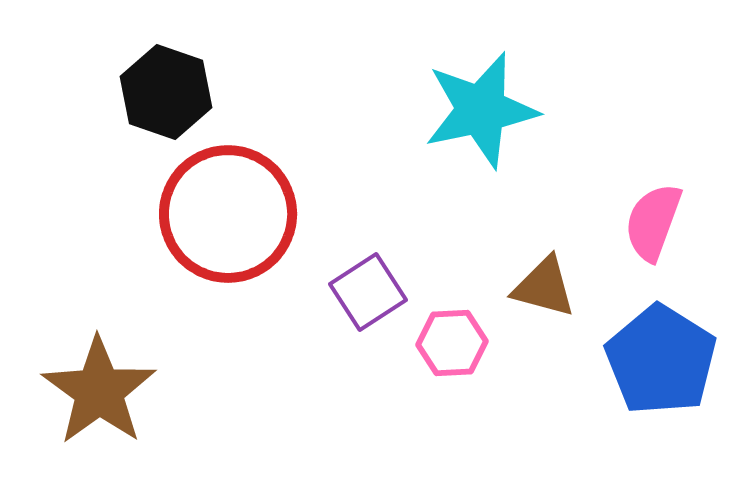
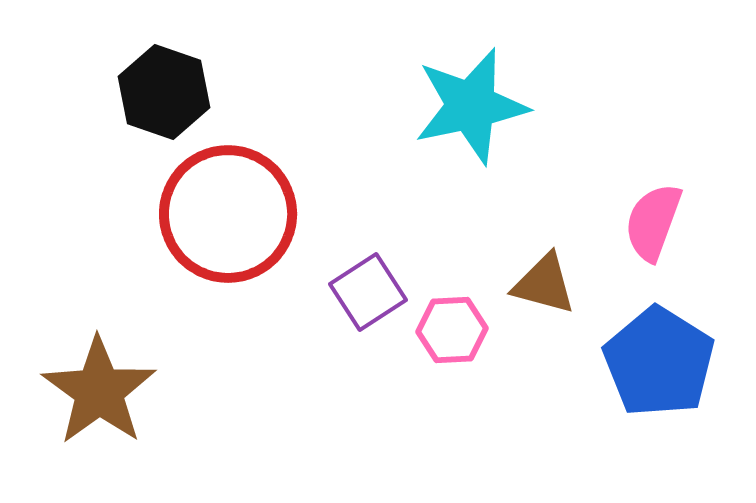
black hexagon: moved 2 px left
cyan star: moved 10 px left, 4 px up
brown triangle: moved 3 px up
pink hexagon: moved 13 px up
blue pentagon: moved 2 px left, 2 px down
